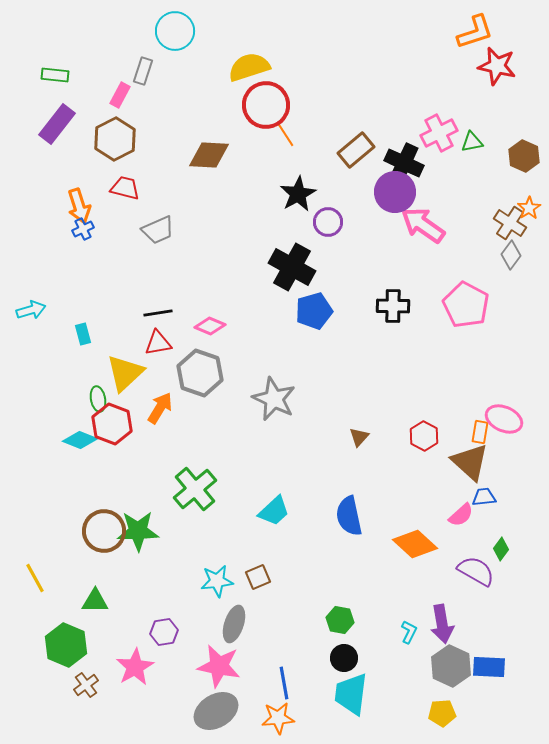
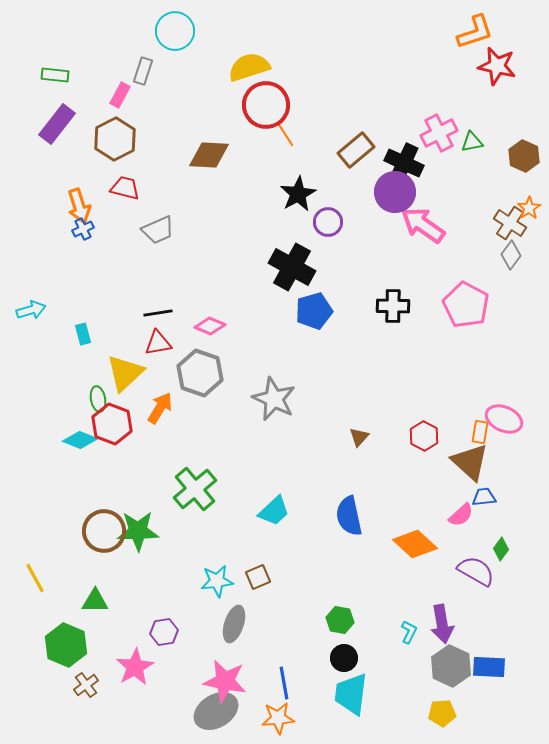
pink star at (219, 666): moved 6 px right, 15 px down
